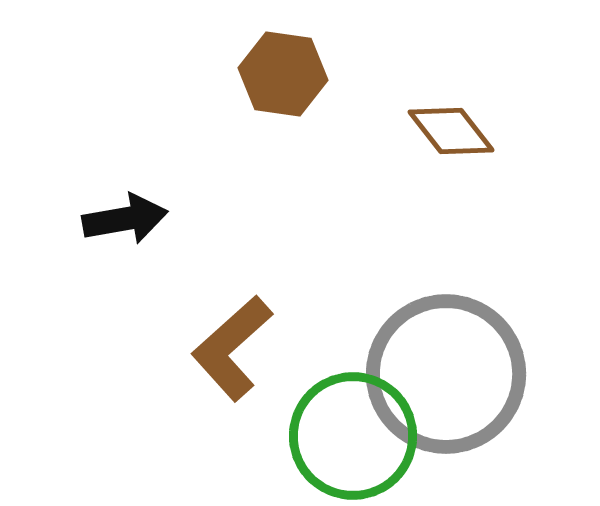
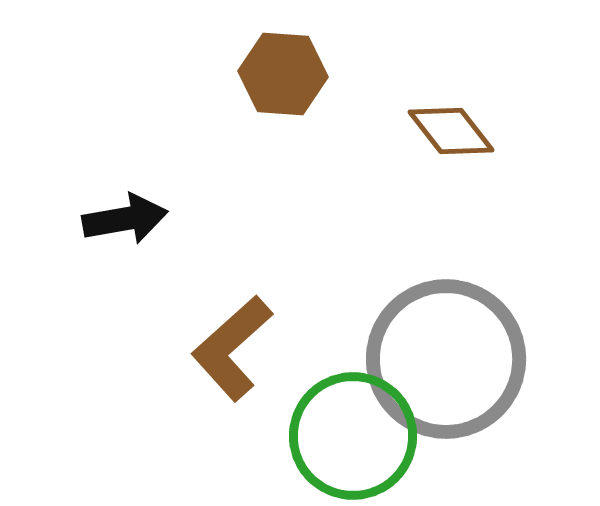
brown hexagon: rotated 4 degrees counterclockwise
gray circle: moved 15 px up
